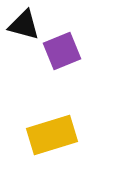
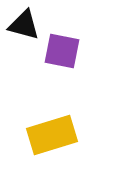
purple square: rotated 33 degrees clockwise
